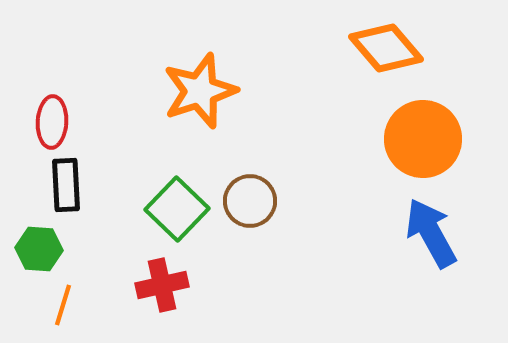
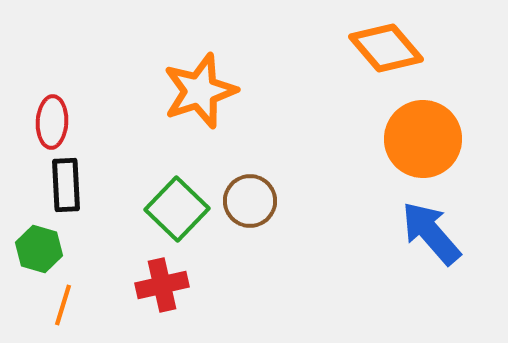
blue arrow: rotated 12 degrees counterclockwise
green hexagon: rotated 12 degrees clockwise
